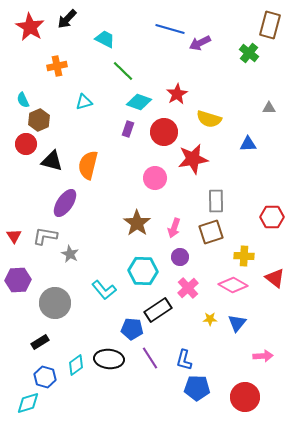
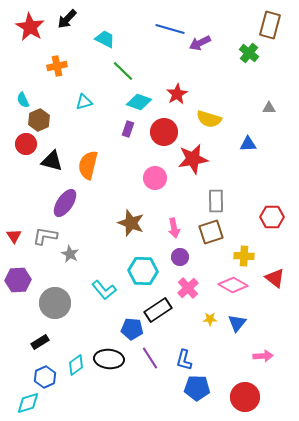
brown star at (137, 223): moved 6 px left; rotated 16 degrees counterclockwise
pink arrow at (174, 228): rotated 30 degrees counterclockwise
blue hexagon at (45, 377): rotated 20 degrees clockwise
